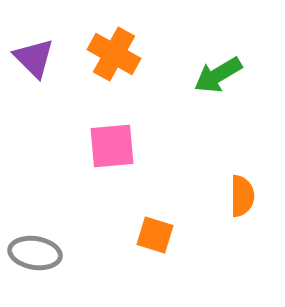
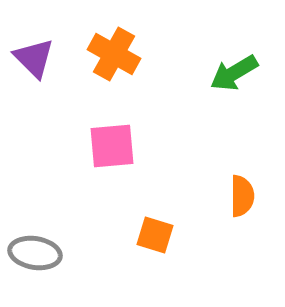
green arrow: moved 16 px right, 2 px up
